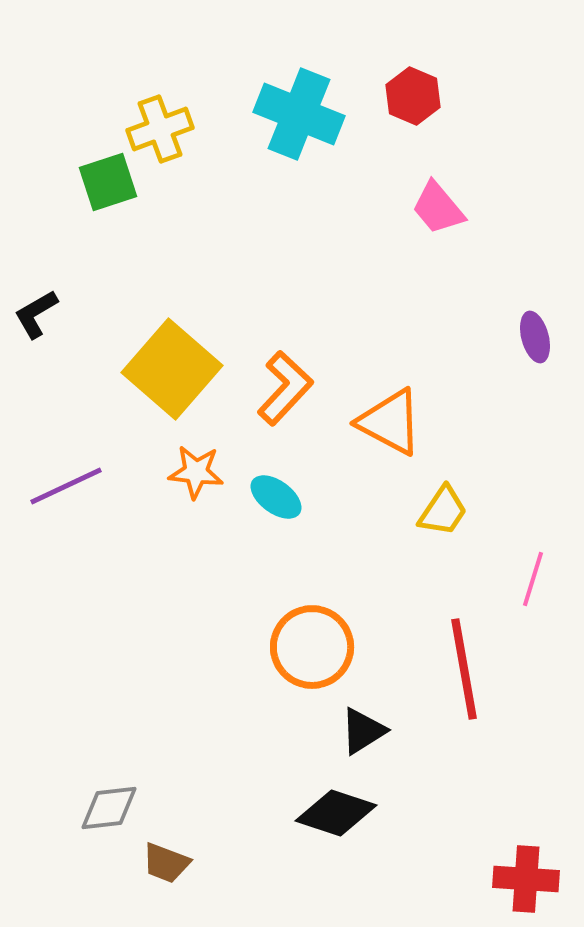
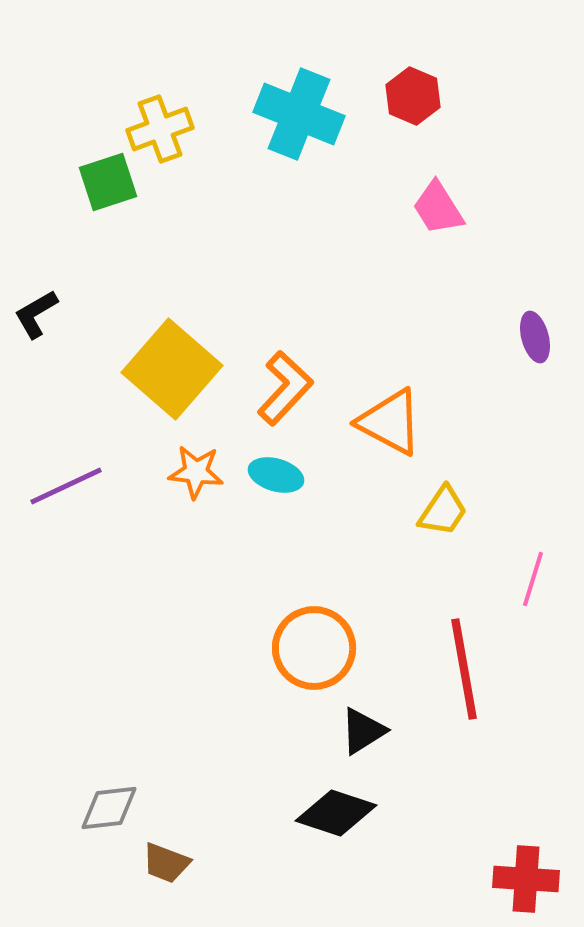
pink trapezoid: rotated 8 degrees clockwise
cyan ellipse: moved 22 px up; rotated 20 degrees counterclockwise
orange circle: moved 2 px right, 1 px down
